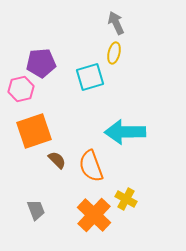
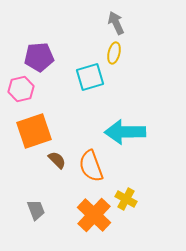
purple pentagon: moved 2 px left, 6 px up
